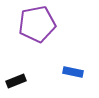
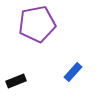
blue rectangle: rotated 60 degrees counterclockwise
